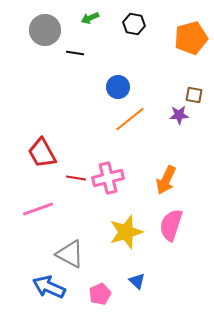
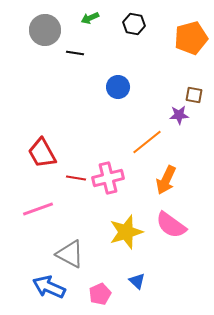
orange line: moved 17 px right, 23 px down
pink semicircle: rotated 72 degrees counterclockwise
